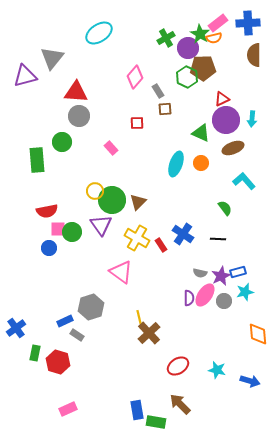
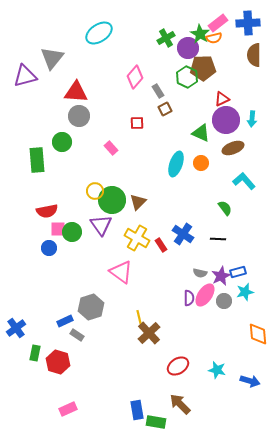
brown square at (165, 109): rotated 24 degrees counterclockwise
